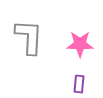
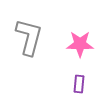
gray L-shape: rotated 12 degrees clockwise
